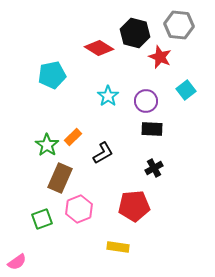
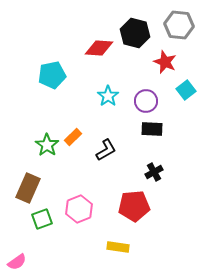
red diamond: rotated 28 degrees counterclockwise
red star: moved 5 px right, 5 px down
black L-shape: moved 3 px right, 3 px up
black cross: moved 4 px down
brown rectangle: moved 32 px left, 10 px down
